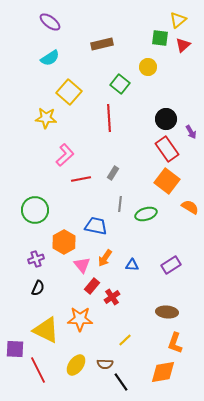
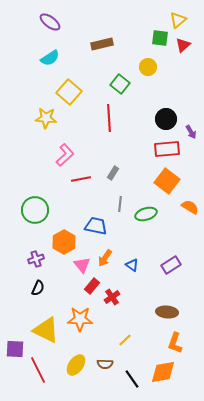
red rectangle at (167, 149): rotated 60 degrees counterclockwise
blue triangle at (132, 265): rotated 32 degrees clockwise
black line at (121, 382): moved 11 px right, 3 px up
